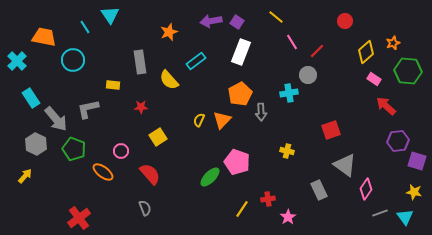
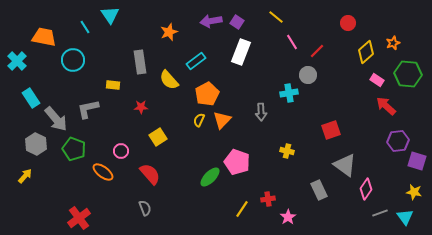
red circle at (345, 21): moved 3 px right, 2 px down
green hexagon at (408, 71): moved 3 px down
pink rectangle at (374, 79): moved 3 px right, 1 px down
orange pentagon at (240, 94): moved 33 px left
